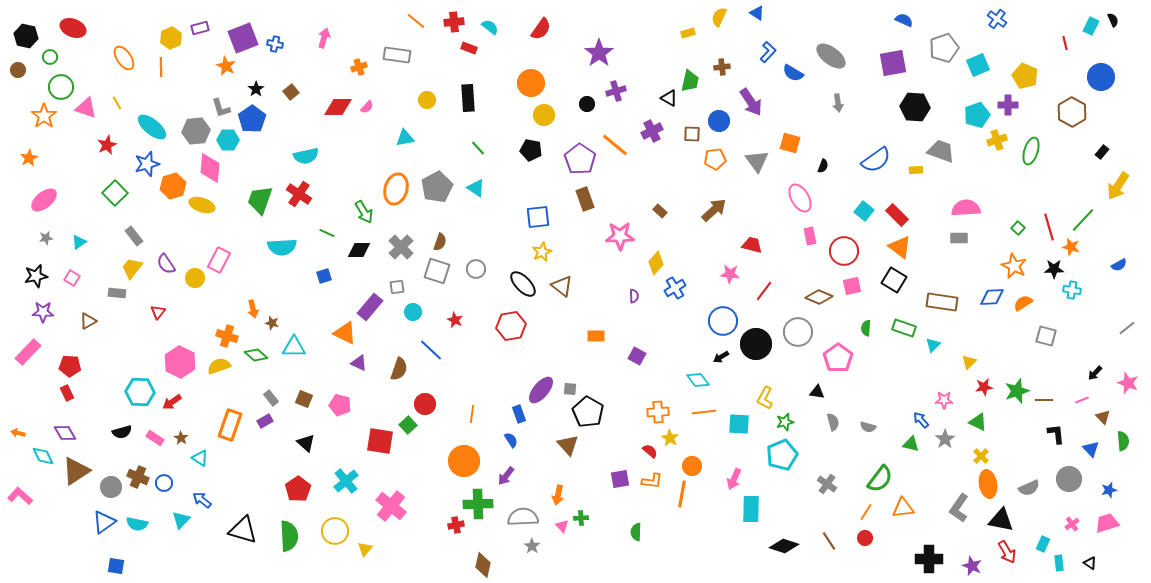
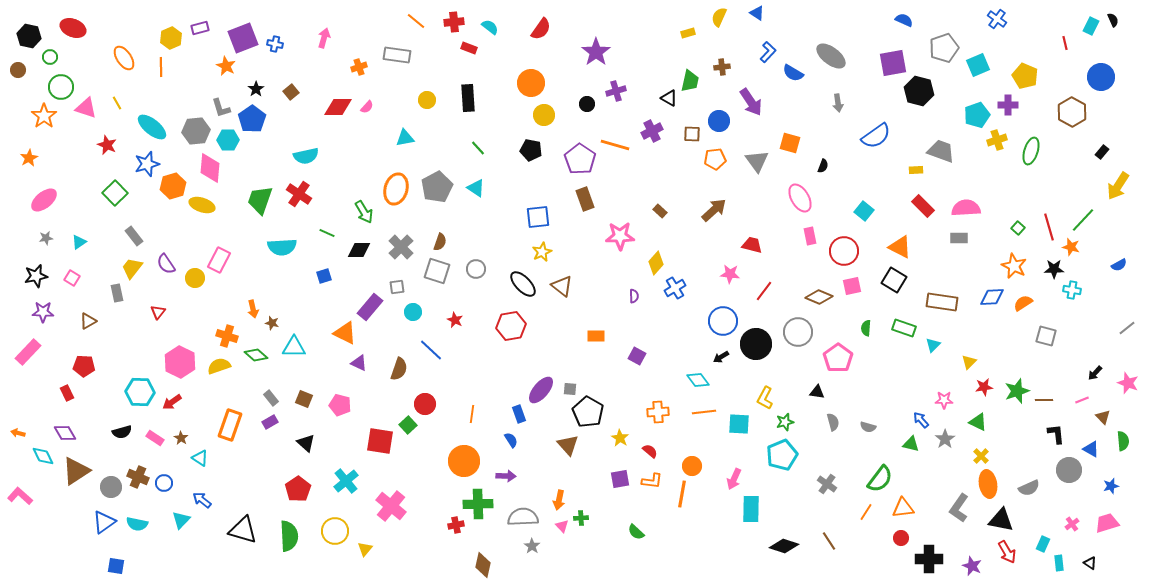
black hexagon at (26, 36): moved 3 px right
purple star at (599, 53): moved 3 px left, 1 px up
black hexagon at (915, 107): moved 4 px right, 16 px up; rotated 12 degrees clockwise
red star at (107, 145): rotated 24 degrees counterclockwise
orange line at (615, 145): rotated 24 degrees counterclockwise
blue semicircle at (876, 160): moved 24 px up
red rectangle at (897, 215): moved 26 px right, 9 px up
orange triangle at (900, 247): rotated 10 degrees counterclockwise
gray rectangle at (117, 293): rotated 72 degrees clockwise
red pentagon at (70, 366): moved 14 px right
purple rectangle at (265, 421): moved 5 px right, 1 px down
yellow star at (670, 438): moved 50 px left
blue triangle at (1091, 449): rotated 18 degrees counterclockwise
purple arrow at (506, 476): rotated 126 degrees counterclockwise
gray circle at (1069, 479): moved 9 px up
blue star at (1109, 490): moved 2 px right, 4 px up
orange arrow at (558, 495): moved 1 px right, 5 px down
green semicircle at (636, 532): rotated 48 degrees counterclockwise
red circle at (865, 538): moved 36 px right
